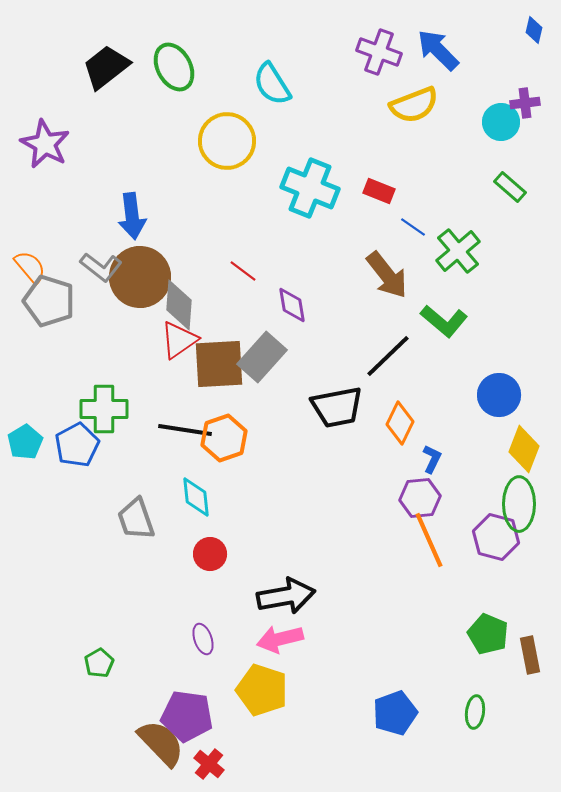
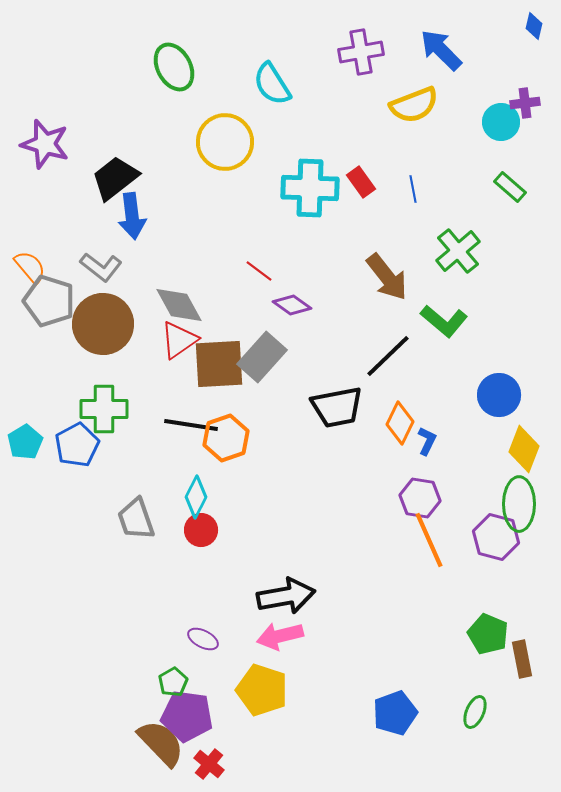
blue diamond at (534, 30): moved 4 px up
blue arrow at (438, 50): moved 3 px right
purple cross at (379, 52): moved 18 px left; rotated 30 degrees counterclockwise
black trapezoid at (106, 67): moved 9 px right, 111 px down
yellow circle at (227, 141): moved 2 px left, 1 px down
purple star at (45, 144): rotated 12 degrees counterclockwise
cyan cross at (310, 188): rotated 20 degrees counterclockwise
red rectangle at (379, 191): moved 18 px left, 9 px up; rotated 32 degrees clockwise
blue line at (413, 227): moved 38 px up; rotated 44 degrees clockwise
red line at (243, 271): moved 16 px right
brown arrow at (387, 275): moved 2 px down
brown circle at (140, 277): moved 37 px left, 47 px down
gray diamond at (179, 305): rotated 33 degrees counterclockwise
purple diamond at (292, 305): rotated 45 degrees counterclockwise
black line at (185, 430): moved 6 px right, 5 px up
orange hexagon at (224, 438): moved 2 px right
blue L-shape at (432, 459): moved 5 px left, 18 px up
cyan diamond at (196, 497): rotated 33 degrees clockwise
purple hexagon at (420, 498): rotated 15 degrees clockwise
red circle at (210, 554): moved 9 px left, 24 px up
purple ellipse at (203, 639): rotated 44 degrees counterclockwise
pink arrow at (280, 639): moved 3 px up
brown rectangle at (530, 655): moved 8 px left, 4 px down
green pentagon at (99, 663): moved 74 px right, 19 px down
green ellipse at (475, 712): rotated 16 degrees clockwise
